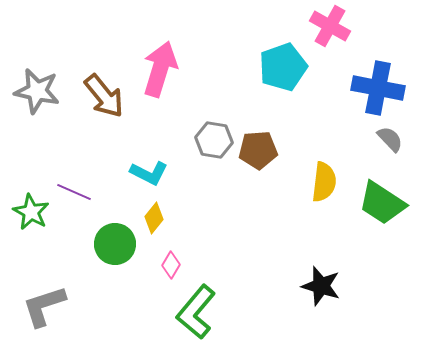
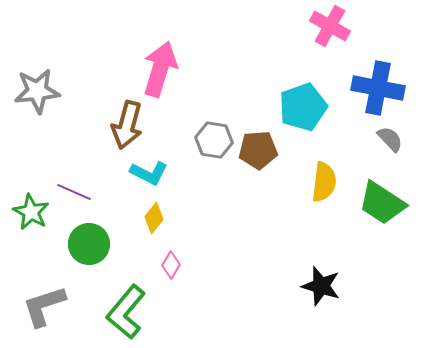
cyan pentagon: moved 20 px right, 40 px down
gray star: rotated 18 degrees counterclockwise
brown arrow: moved 23 px right, 29 px down; rotated 54 degrees clockwise
green circle: moved 26 px left
green L-shape: moved 70 px left
